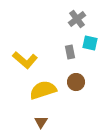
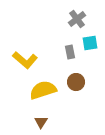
cyan square: rotated 21 degrees counterclockwise
